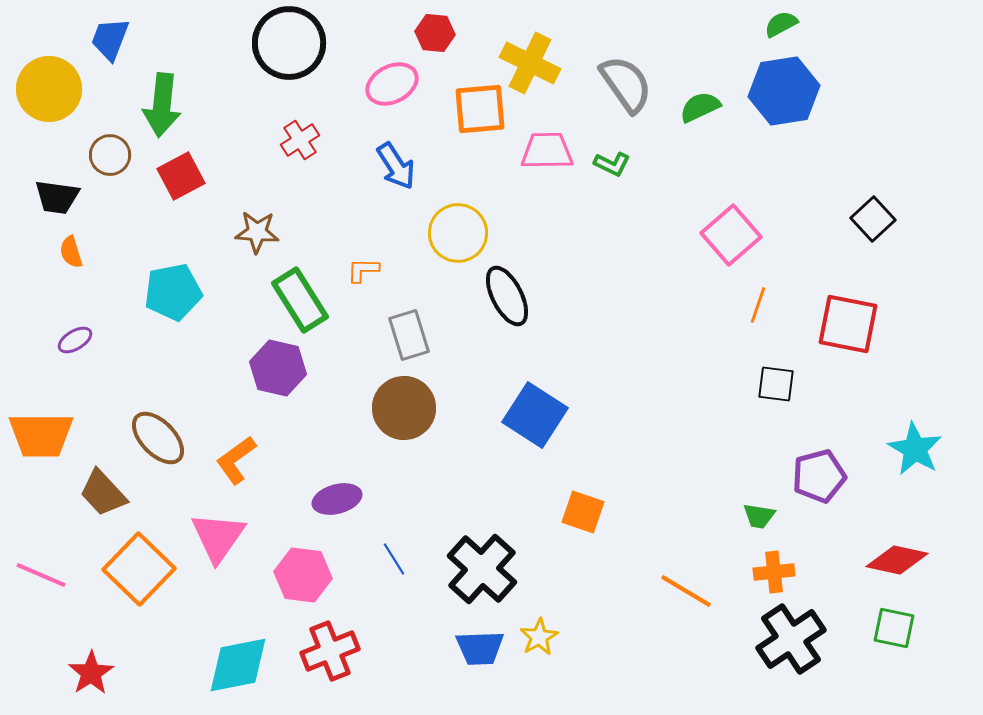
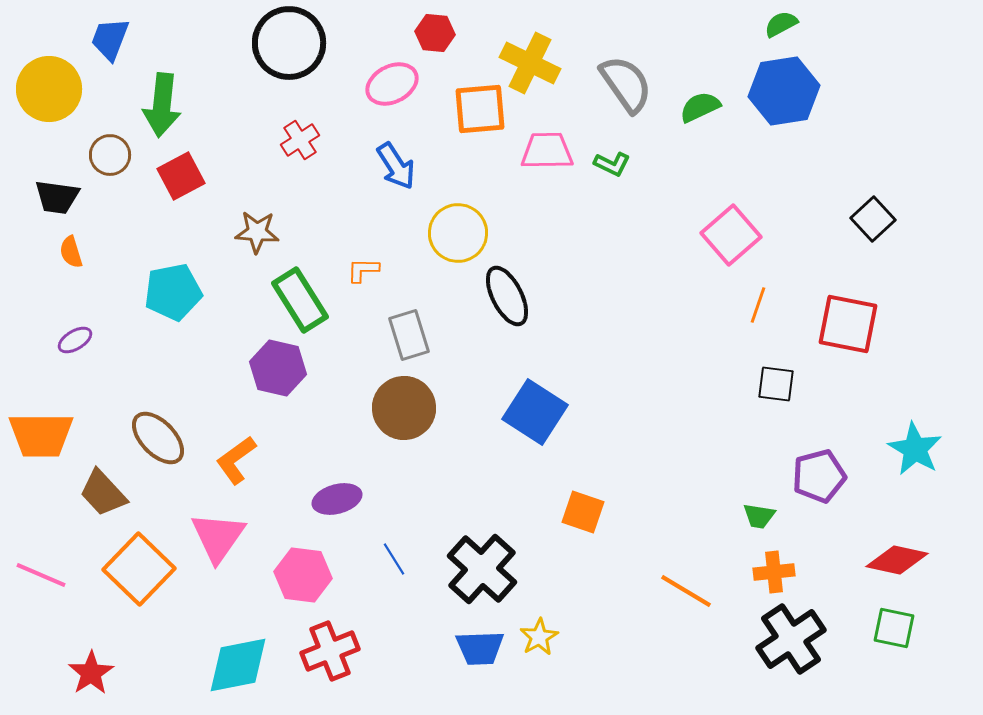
blue square at (535, 415): moved 3 px up
